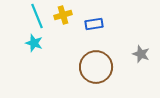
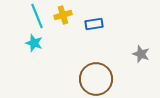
brown circle: moved 12 px down
